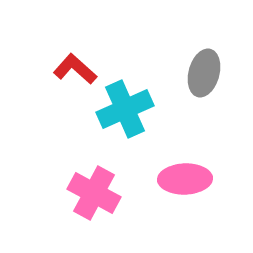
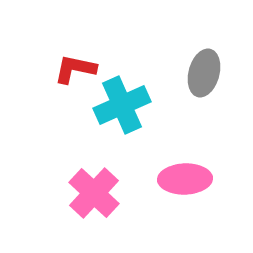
red L-shape: rotated 30 degrees counterclockwise
cyan cross: moved 3 px left, 4 px up
pink cross: rotated 15 degrees clockwise
